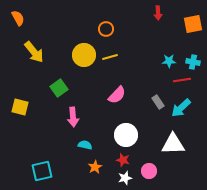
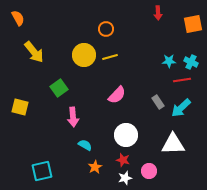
cyan cross: moved 2 px left; rotated 16 degrees clockwise
cyan semicircle: rotated 16 degrees clockwise
